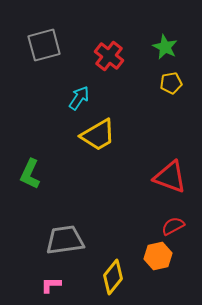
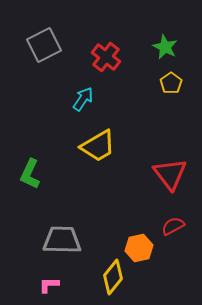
gray square: rotated 12 degrees counterclockwise
red cross: moved 3 px left, 1 px down
yellow pentagon: rotated 25 degrees counterclockwise
cyan arrow: moved 4 px right, 1 px down
yellow trapezoid: moved 11 px down
red triangle: moved 3 px up; rotated 33 degrees clockwise
gray trapezoid: moved 3 px left; rotated 9 degrees clockwise
orange hexagon: moved 19 px left, 8 px up
pink L-shape: moved 2 px left
